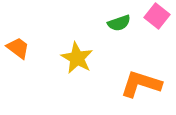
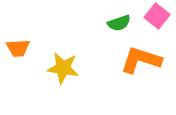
orange trapezoid: rotated 140 degrees clockwise
yellow star: moved 14 px left, 10 px down; rotated 20 degrees counterclockwise
orange L-shape: moved 24 px up
